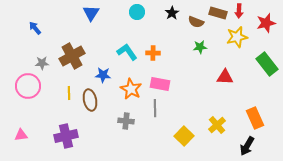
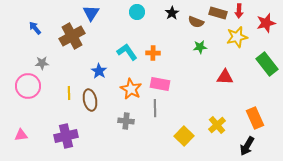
brown cross: moved 20 px up
blue star: moved 4 px left, 4 px up; rotated 28 degrees clockwise
